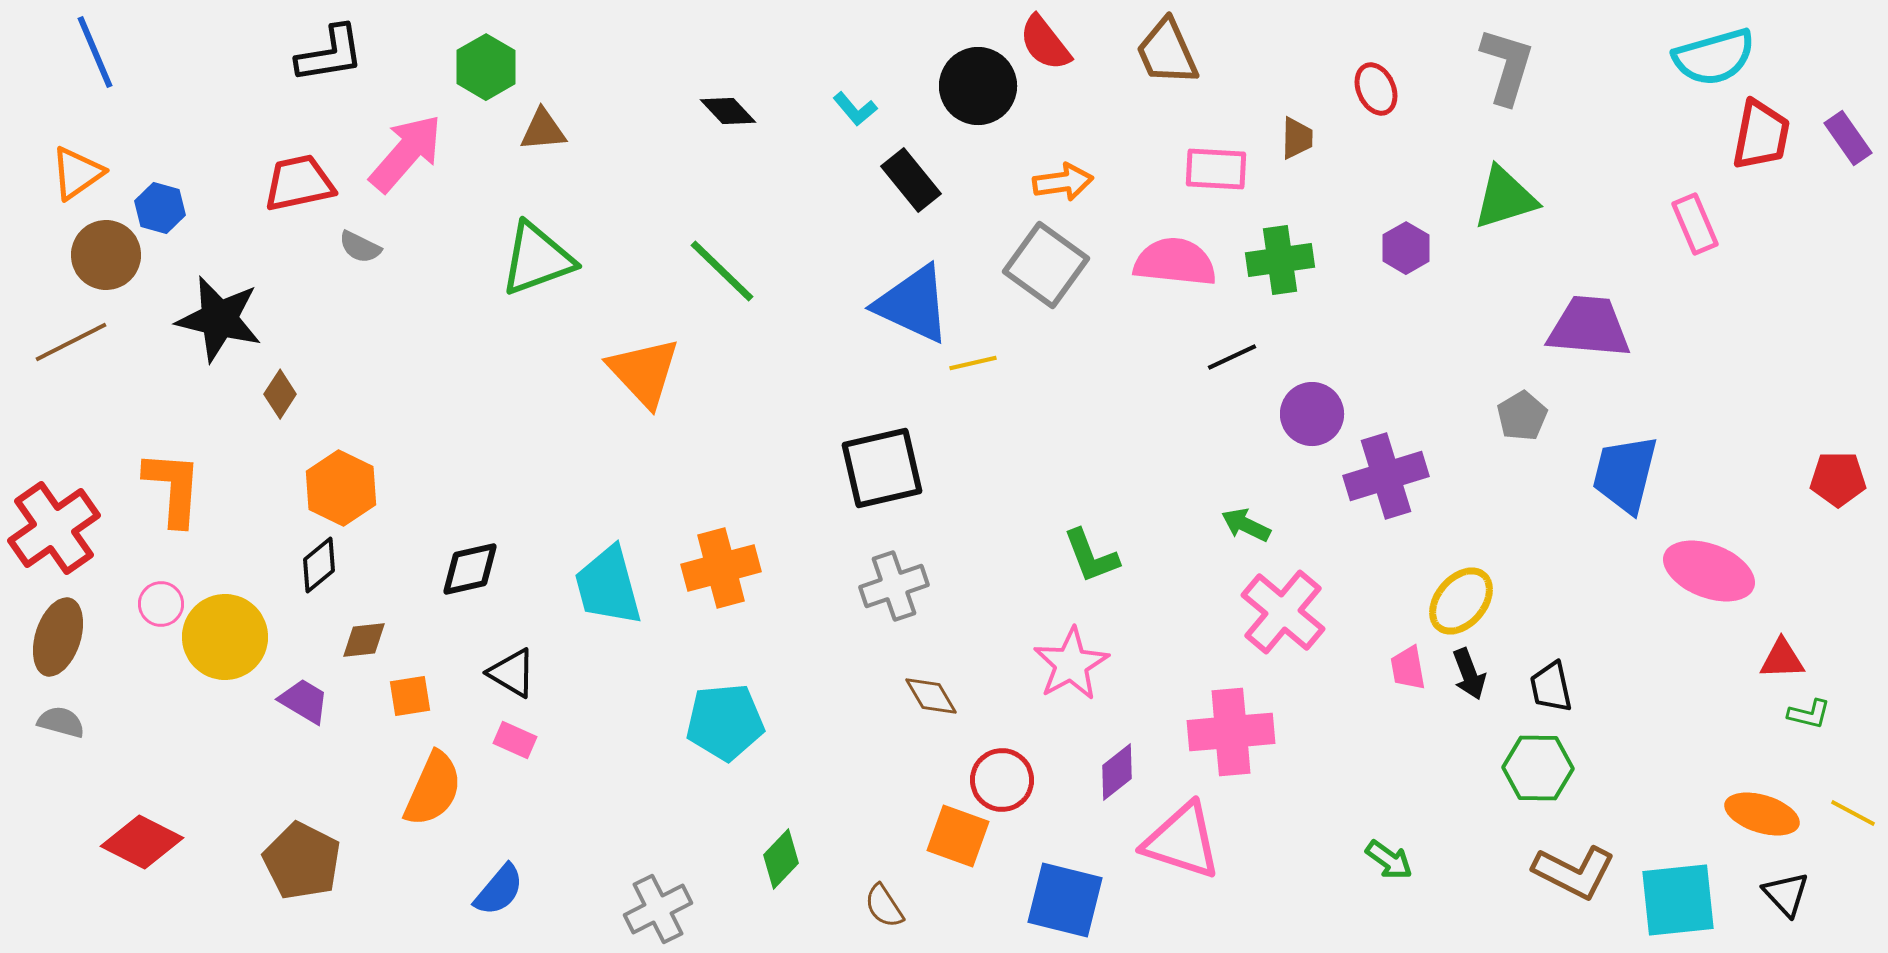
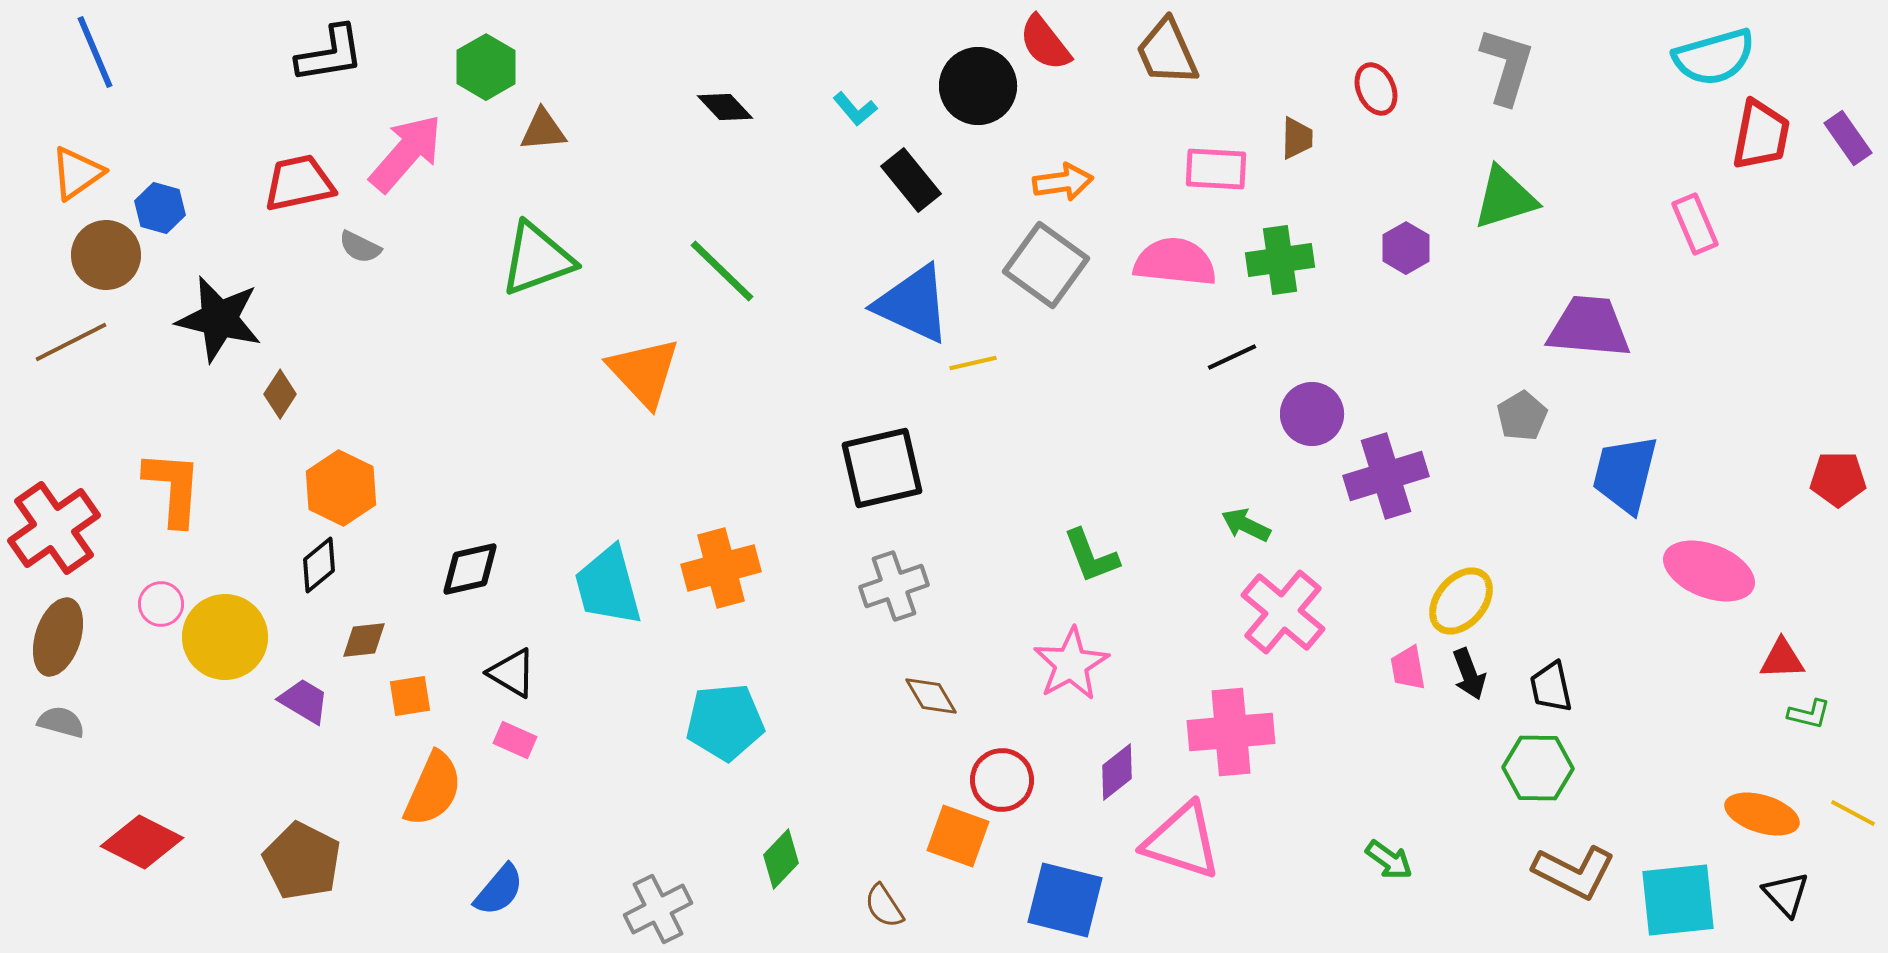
black diamond at (728, 111): moved 3 px left, 4 px up
